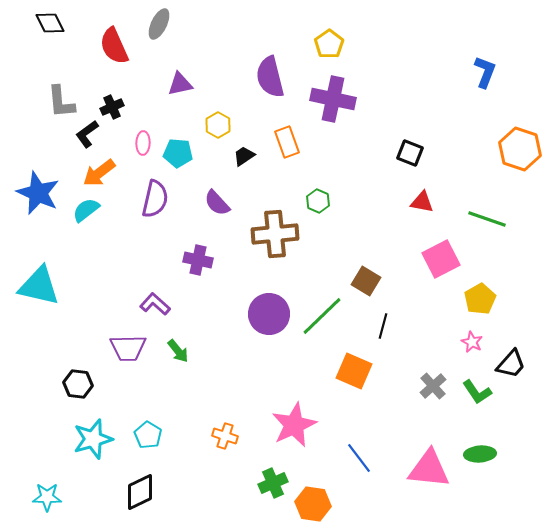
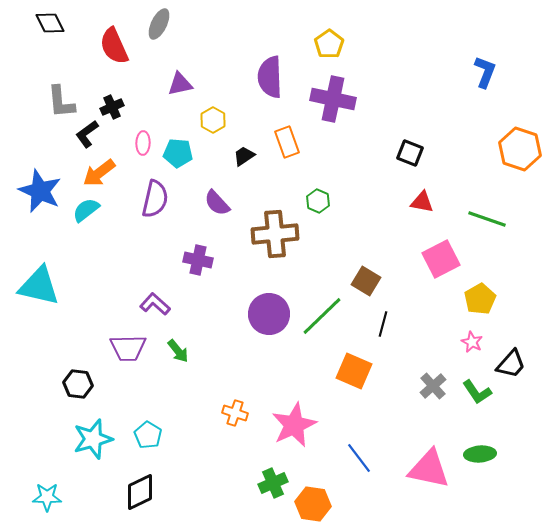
purple semicircle at (270, 77): rotated 12 degrees clockwise
yellow hexagon at (218, 125): moved 5 px left, 5 px up
blue star at (38, 193): moved 2 px right, 2 px up
black line at (383, 326): moved 2 px up
orange cross at (225, 436): moved 10 px right, 23 px up
pink triangle at (429, 469): rotated 6 degrees clockwise
